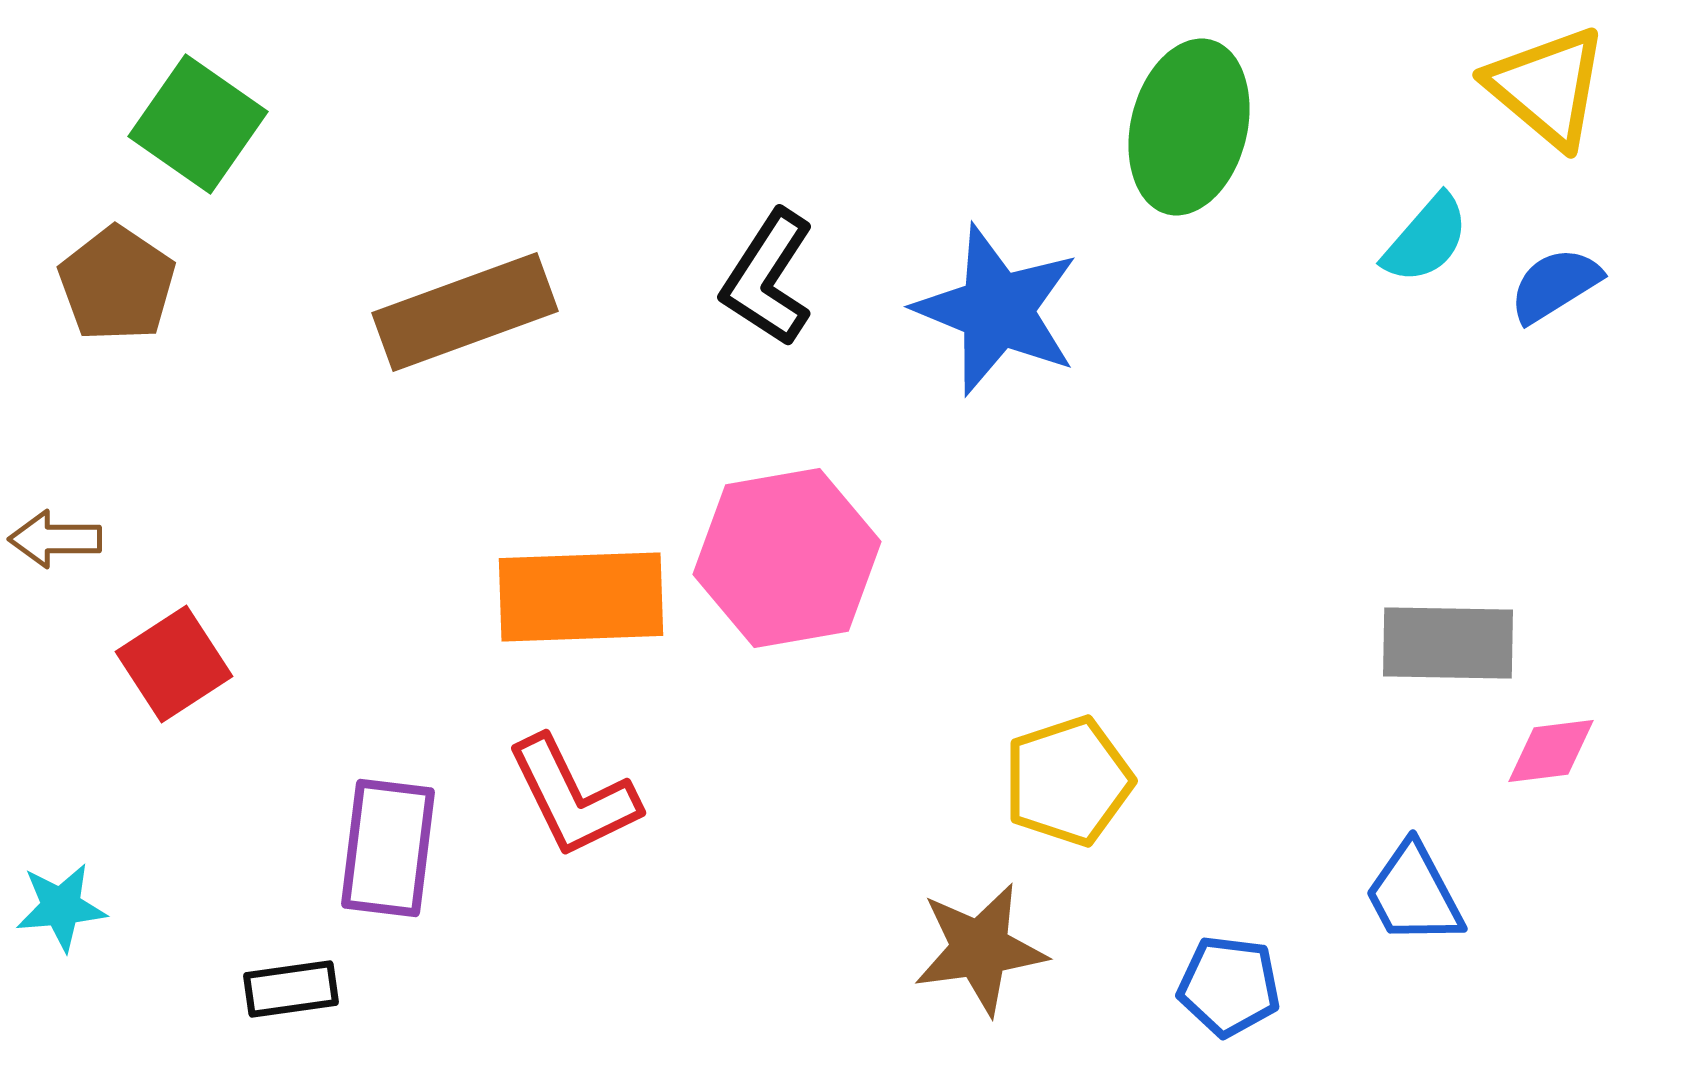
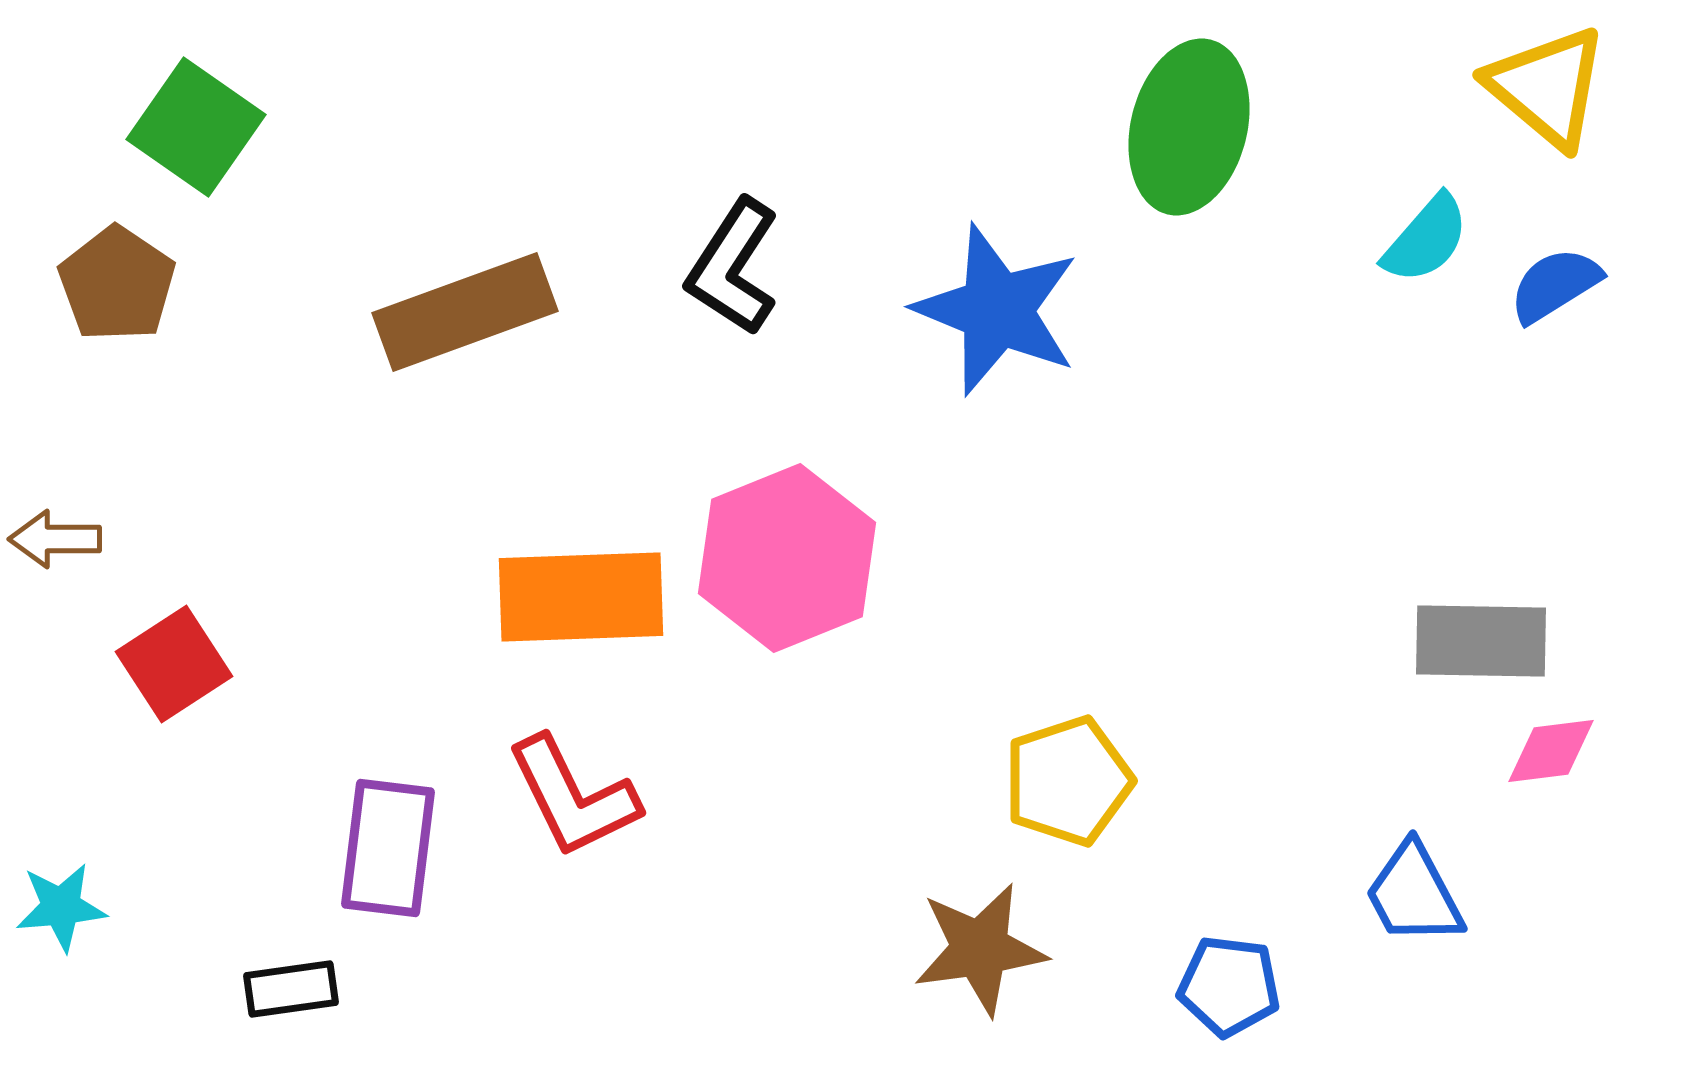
green square: moved 2 px left, 3 px down
black L-shape: moved 35 px left, 11 px up
pink hexagon: rotated 12 degrees counterclockwise
gray rectangle: moved 33 px right, 2 px up
